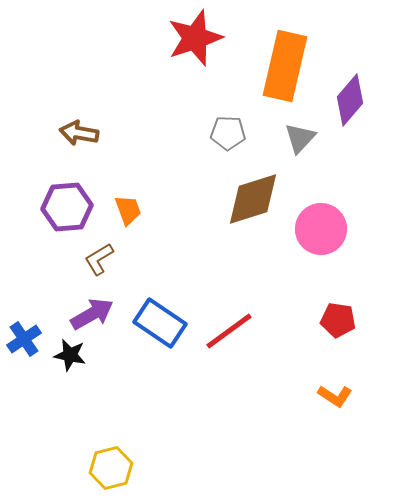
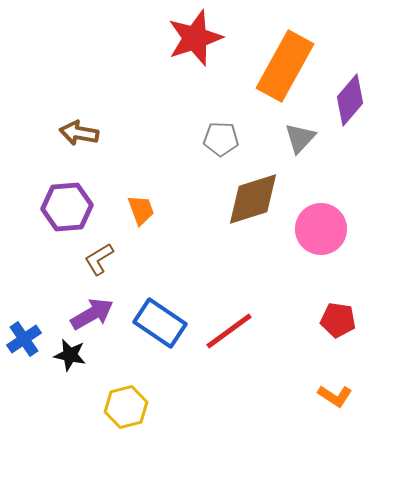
orange rectangle: rotated 16 degrees clockwise
gray pentagon: moved 7 px left, 6 px down
orange trapezoid: moved 13 px right
yellow hexagon: moved 15 px right, 61 px up
